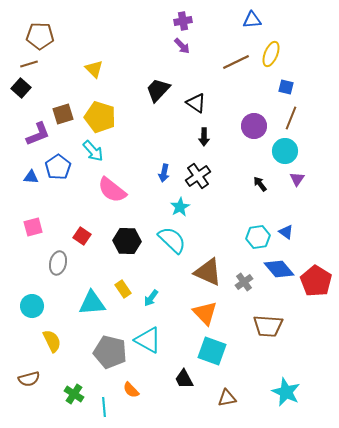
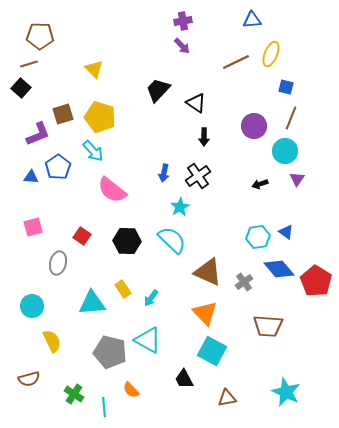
black arrow at (260, 184): rotated 70 degrees counterclockwise
cyan square at (212, 351): rotated 8 degrees clockwise
